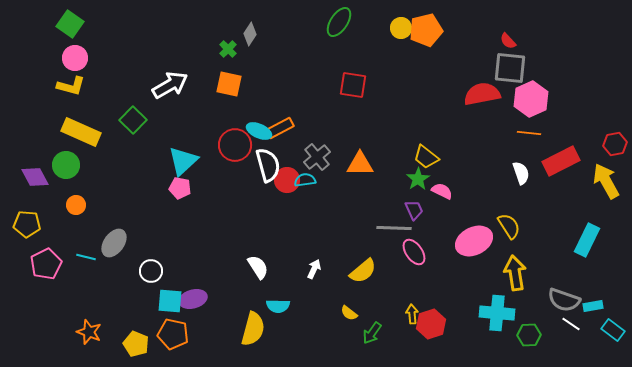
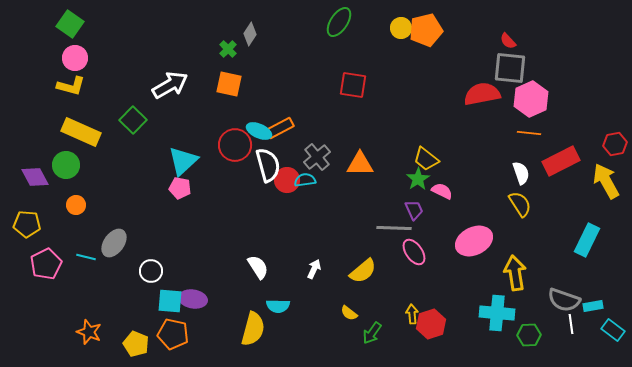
yellow trapezoid at (426, 157): moved 2 px down
yellow semicircle at (509, 226): moved 11 px right, 22 px up
purple ellipse at (193, 299): rotated 24 degrees clockwise
white line at (571, 324): rotated 48 degrees clockwise
